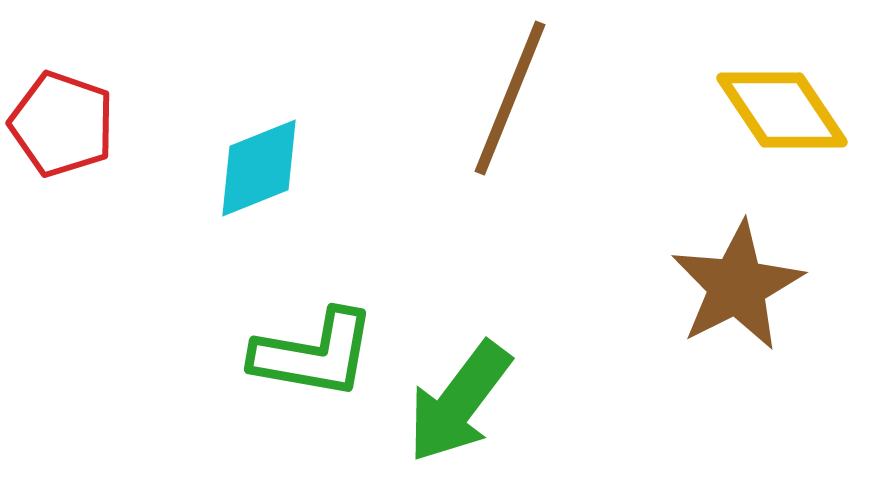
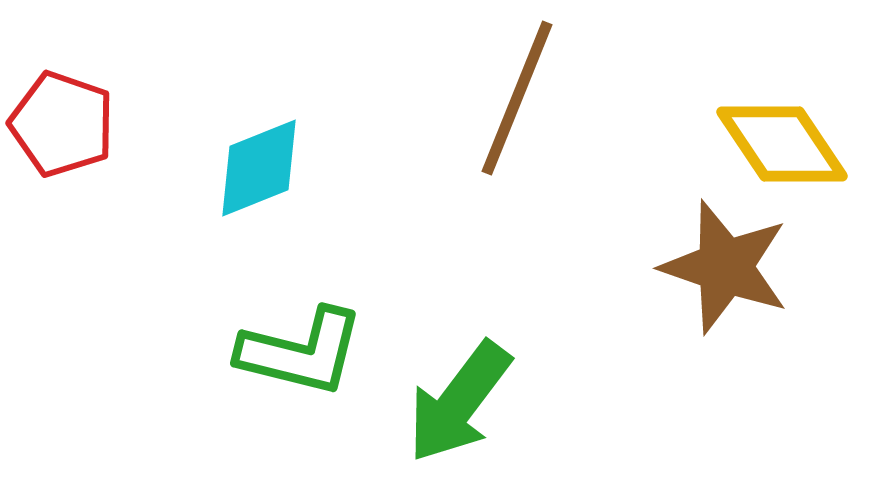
brown line: moved 7 px right
yellow diamond: moved 34 px down
brown star: moved 12 px left, 19 px up; rotated 26 degrees counterclockwise
green L-shape: moved 13 px left, 2 px up; rotated 4 degrees clockwise
